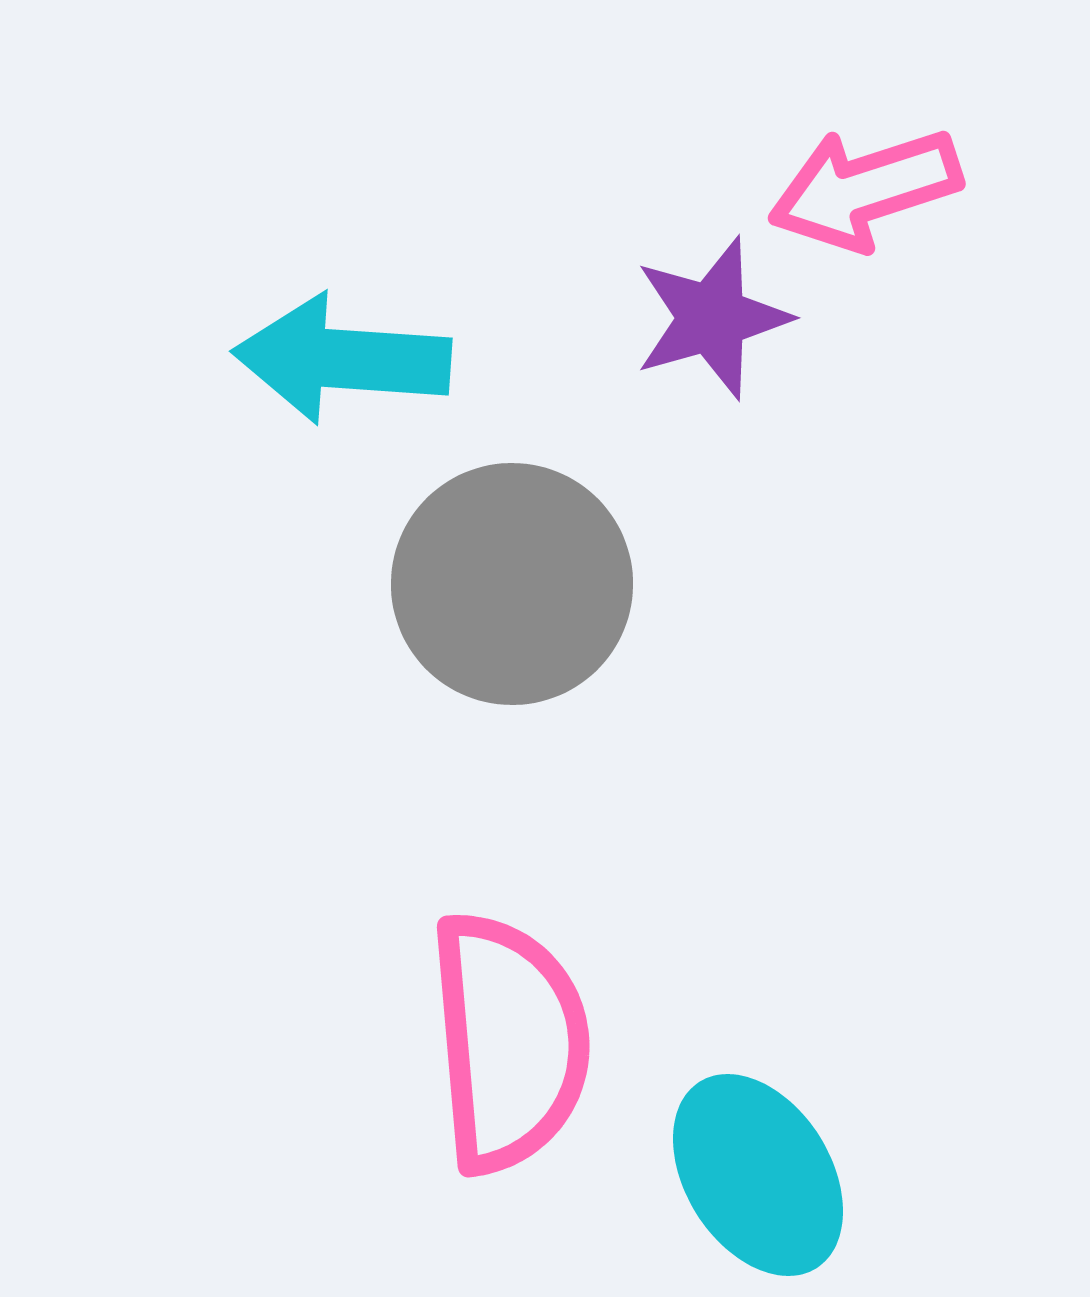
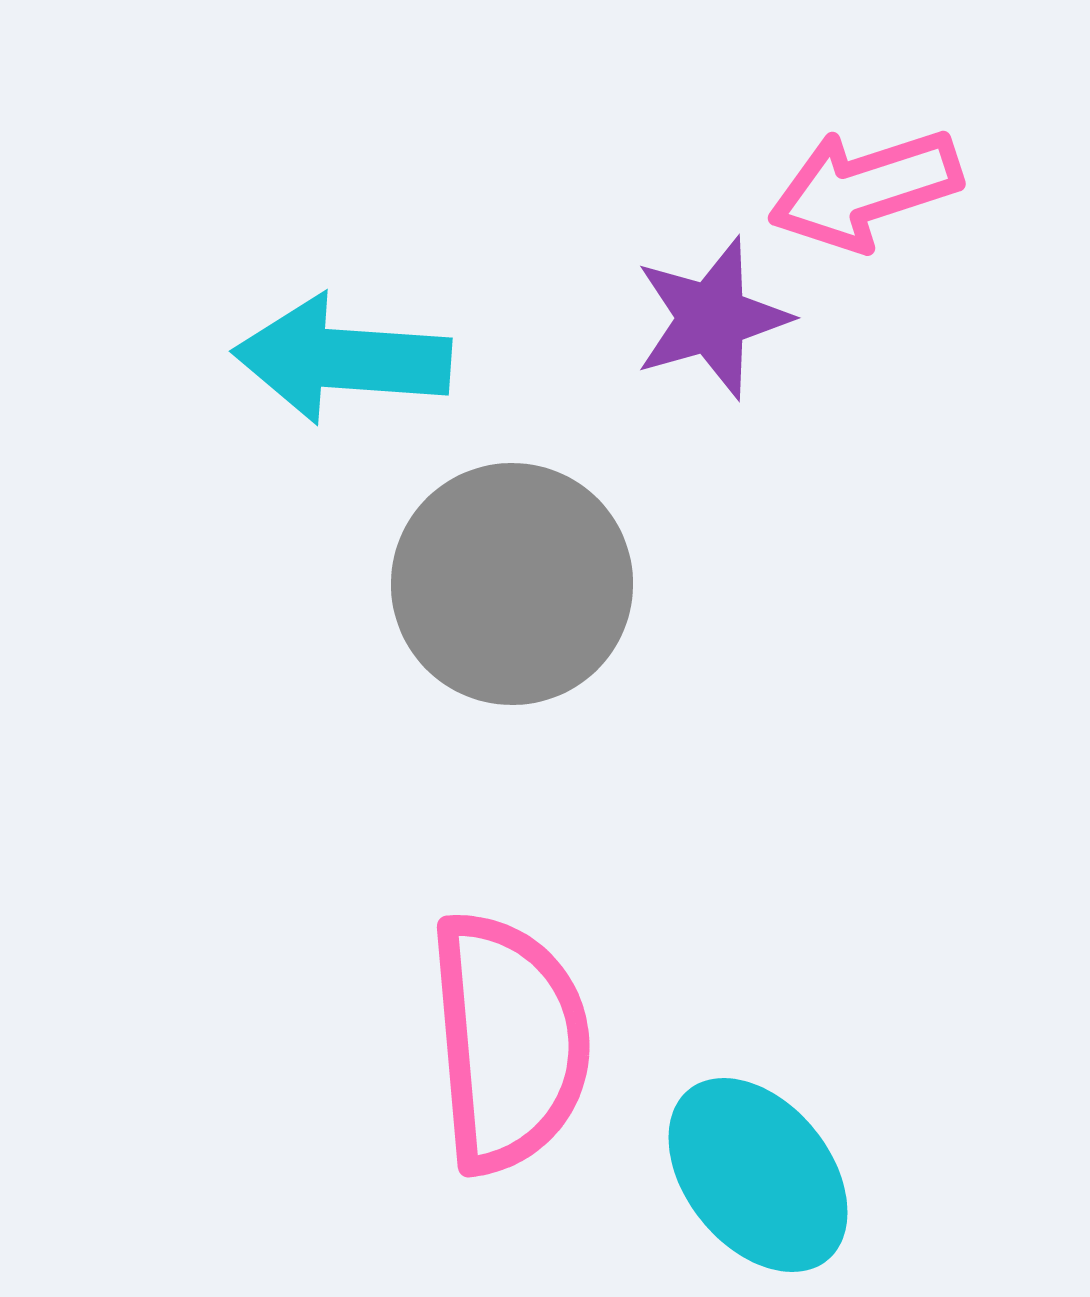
cyan ellipse: rotated 7 degrees counterclockwise
